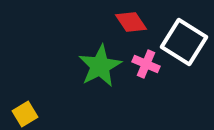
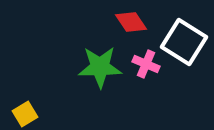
green star: moved 1 px down; rotated 27 degrees clockwise
